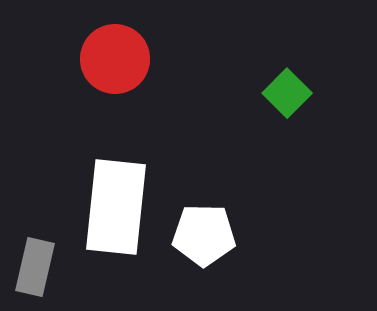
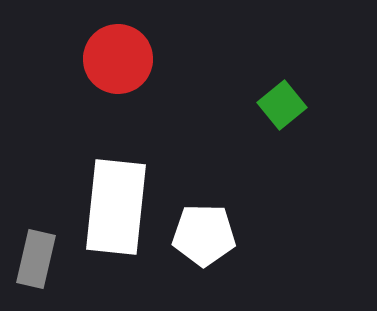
red circle: moved 3 px right
green square: moved 5 px left, 12 px down; rotated 6 degrees clockwise
gray rectangle: moved 1 px right, 8 px up
